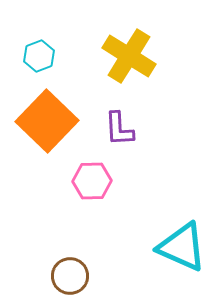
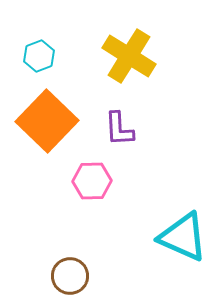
cyan triangle: moved 1 px right, 10 px up
